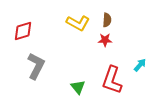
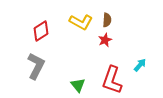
yellow L-shape: moved 3 px right, 1 px up
red diamond: moved 18 px right; rotated 15 degrees counterclockwise
red star: rotated 24 degrees counterclockwise
green triangle: moved 2 px up
